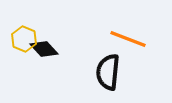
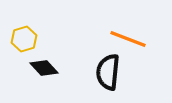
yellow hexagon: rotated 20 degrees clockwise
black diamond: moved 19 px down
